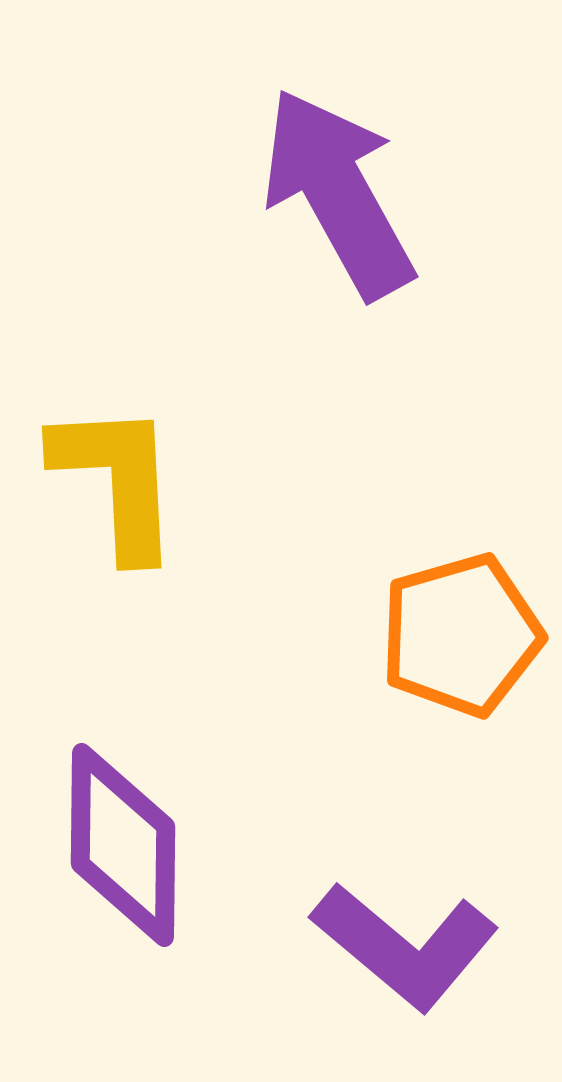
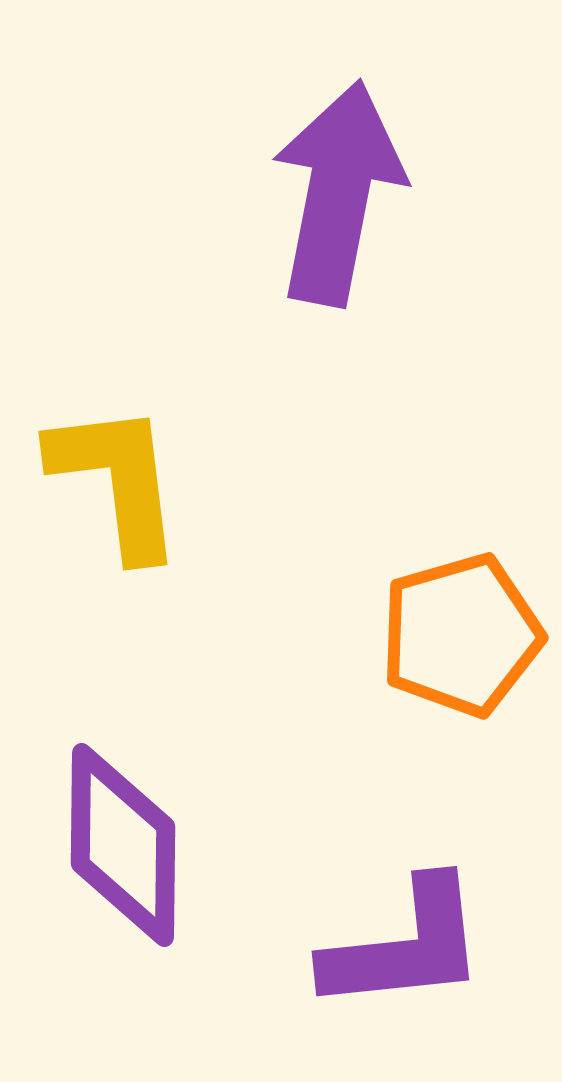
purple arrow: rotated 40 degrees clockwise
yellow L-shape: rotated 4 degrees counterclockwise
purple L-shape: rotated 46 degrees counterclockwise
